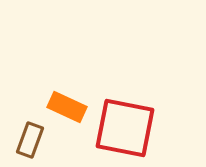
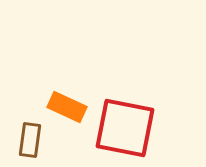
brown rectangle: rotated 12 degrees counterclockwise
